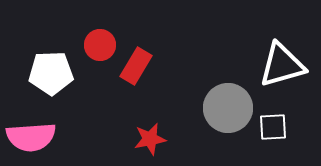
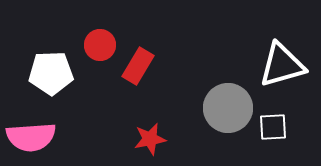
red rectangle: moved 2 px right
